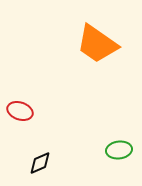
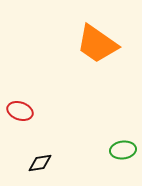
green ellipse: moved 4 px right
black diamond: rotated 15 degrees clockwise
